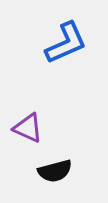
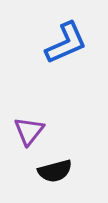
purple triangle: moved 1 px right, 3 px down; rotated 44 degrees clockwise
